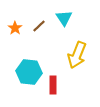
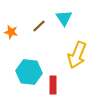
orange star: moved 4 px left, 4 px down; rotated 24 degrees counterclockwise
